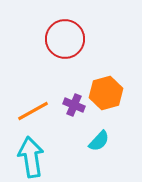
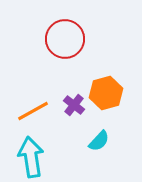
purple cross: rotated 15 degrees clockwise
